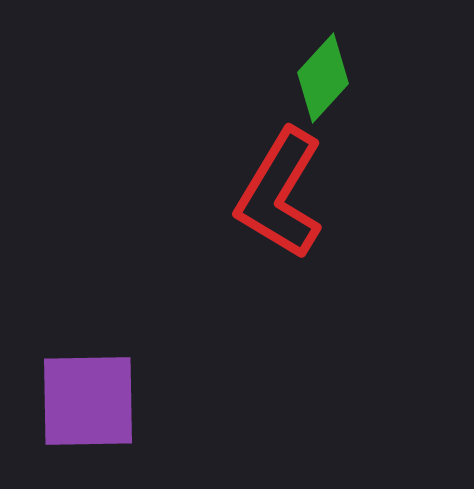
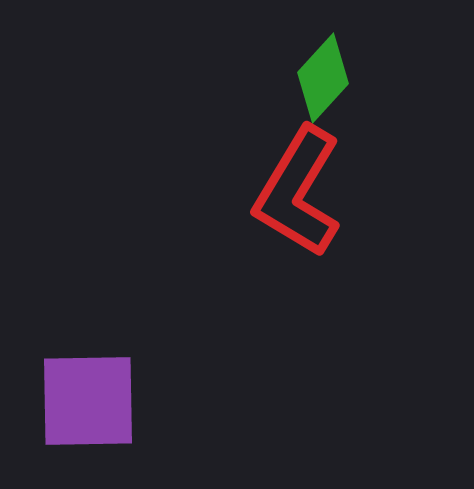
red L-shape: moved 18 px right, 2 px up
